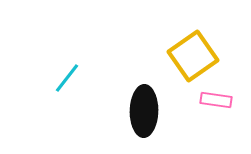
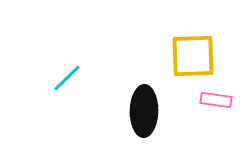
yellow square: rotated 33 degrees clockwise
cyan line: rotated 8 degrees clockwise
